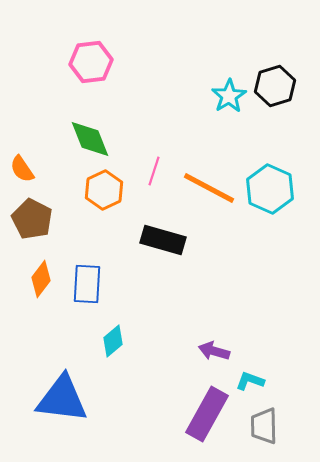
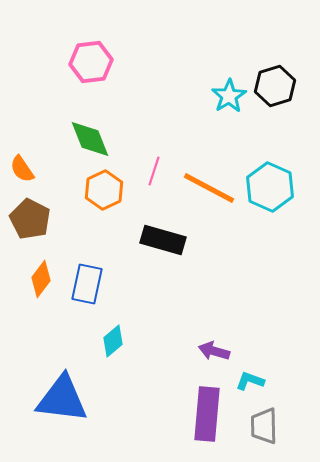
cyan hexagon: moved 2 px up
brown pentagon: moved 2 px left
blue rectangle: rotated 9 degrees clockwise
purple rectangle: rotated 24 degrees counterclockwise
